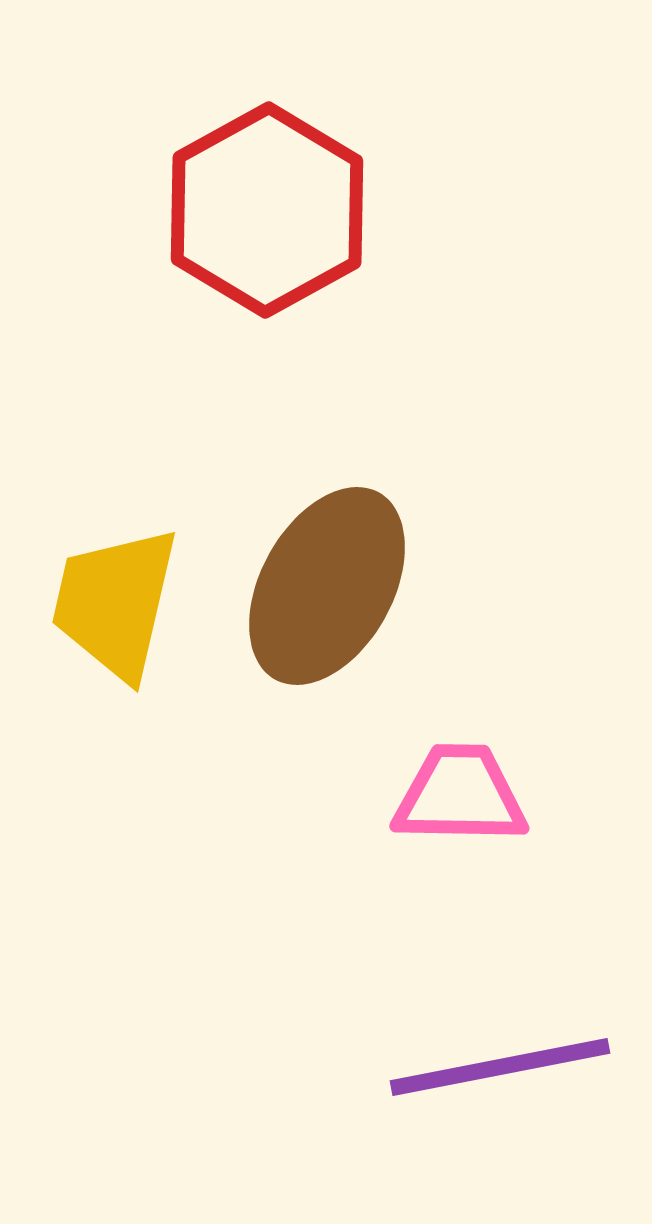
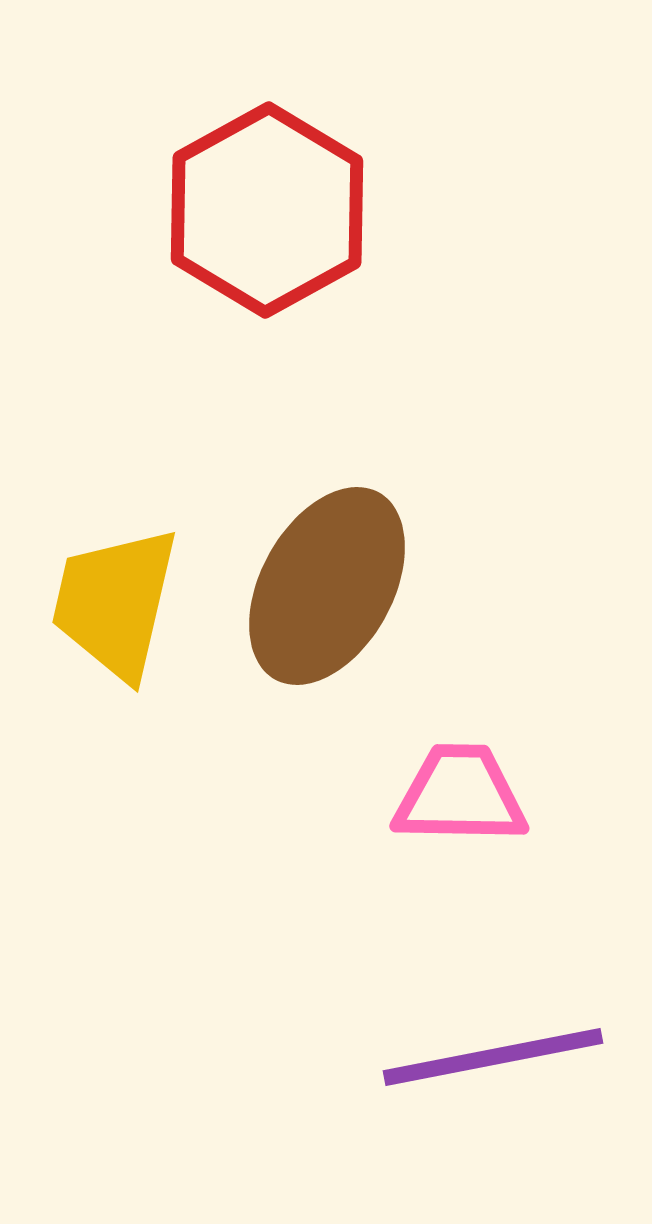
purple line: moved 7 px left, 10 px up
